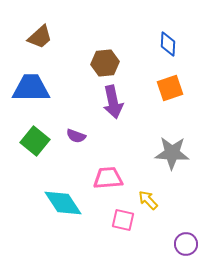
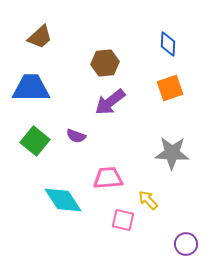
purple arrow: moved 3 px left; rotated 64 degrees clockwise
cyan diamond: moved 3 px up
